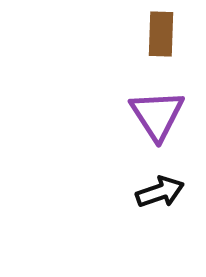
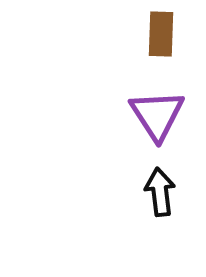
black arrow: rotated 78 degrees counterclockwise
